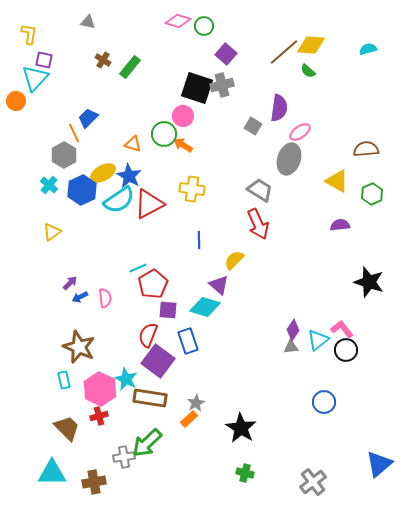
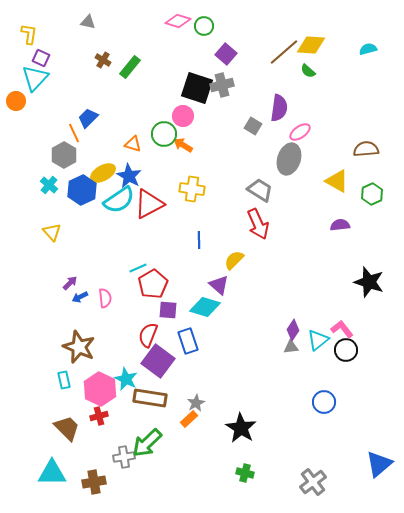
purple square at (44, 60): moved 3 px left, 2 px up; rotated 12 degrees clockwise
yellow triangle at (52, 232): rotated 36 degrees counterclockwise
